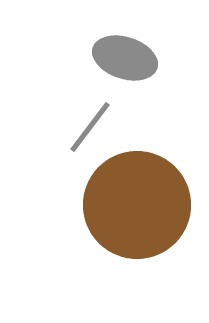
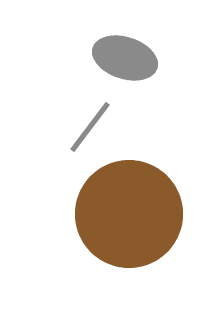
brown circle: moved 8 px left, 9 px down
